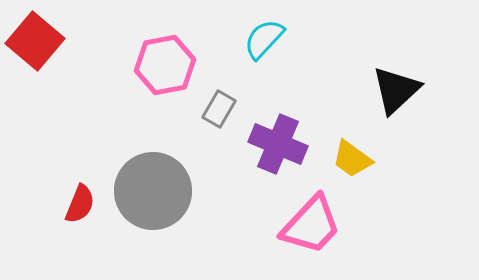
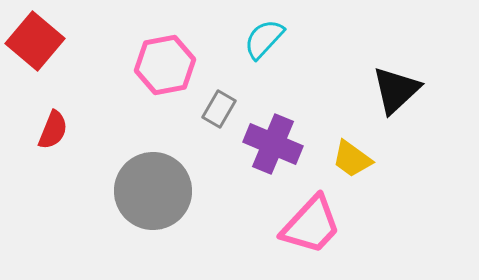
purple cross: moved 5 px left
red semicircle: moved 27 px left, 74 px up
